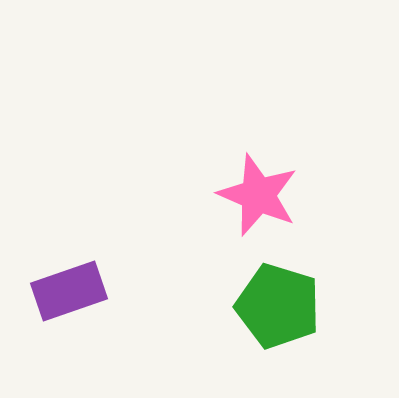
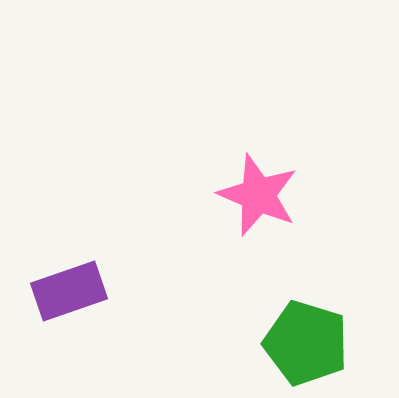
green pentagon: moved 28 px right, 37 px down
